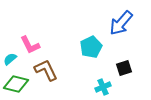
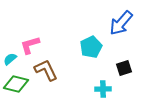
pink L-shape: rotated 100 degrees clockwise
cyan cross: moved 2 px down; rotated 21 degrees clockwise
